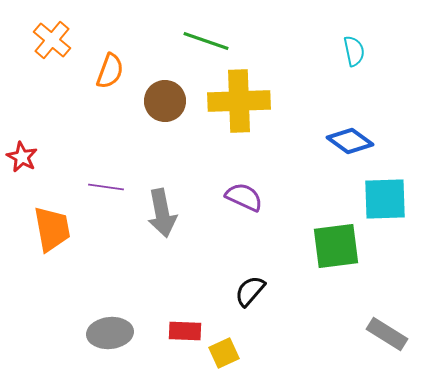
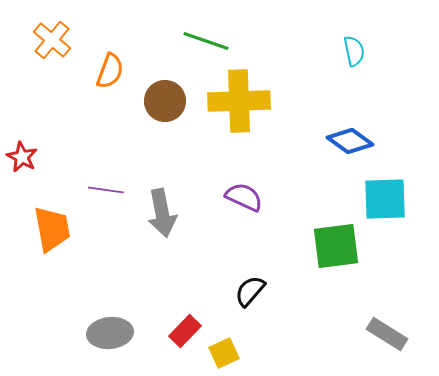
purple line: moved 3 px down
red rectangle: rotated 48 degrees counterclockwise
